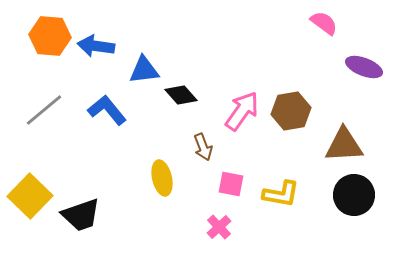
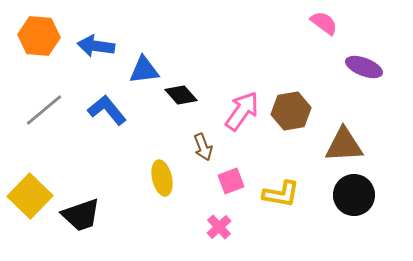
orange hexagon: moved 11 px left
pink square: moved 3 px up; rotated 32 degrees counterclockwise
